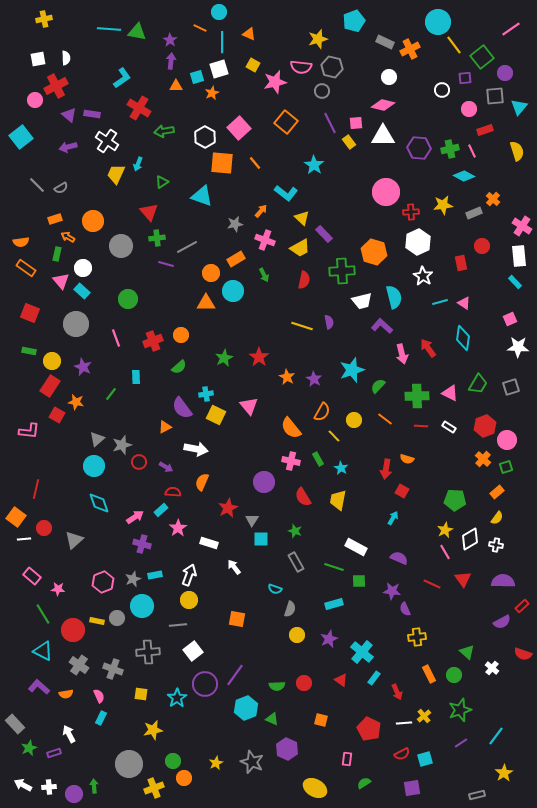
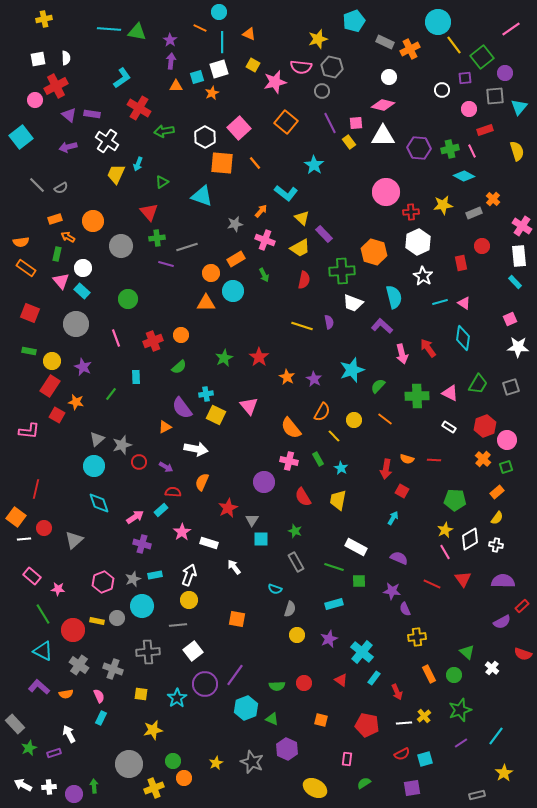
gray line at (187, 247): rotated 10 degrees clockwise
white trapezoid at (362, 301): moved 9 px left, 2 px down; rotated 35 degrees clockwise
red line at (421, 426): moved 13 px right, 34 px down
pink cross at (291, 461): moved 2 px left
pink star at (178, 528): moved 4 px right, 4 px down
red pentagon at (369, 729): moved 2 px left, 4 px up; rotated 15 degrees counterclockwise
